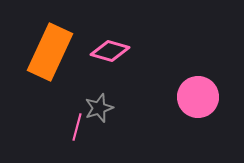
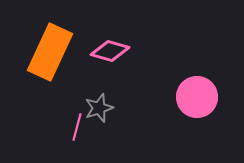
pink circle: moved 1 px left
